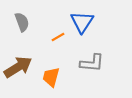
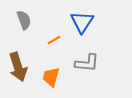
gray semicircle: moved 2 px right, 2 px up
orange line: moved 4 px left, 3 px down
gray L-shape: moved 5 px left
brown arrow: rotated 104 degrees clockwise
